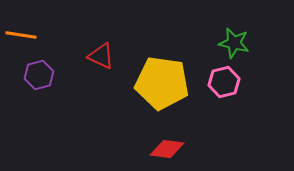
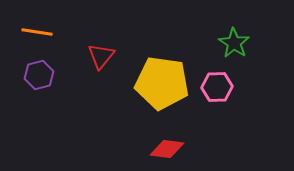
orange line: moved 16 px right, 3 px up
green star: rotated 20 degrees clockwise
red triangle: rotated 44 degrees clockwise
pink hexagon: moved 7 px left, 5 px down; rotated 12 degrees clockwise
